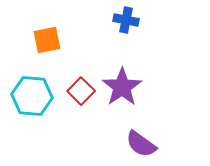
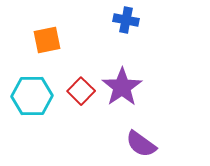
cyan hexagon: rotated 6 degrees counterclockwise
